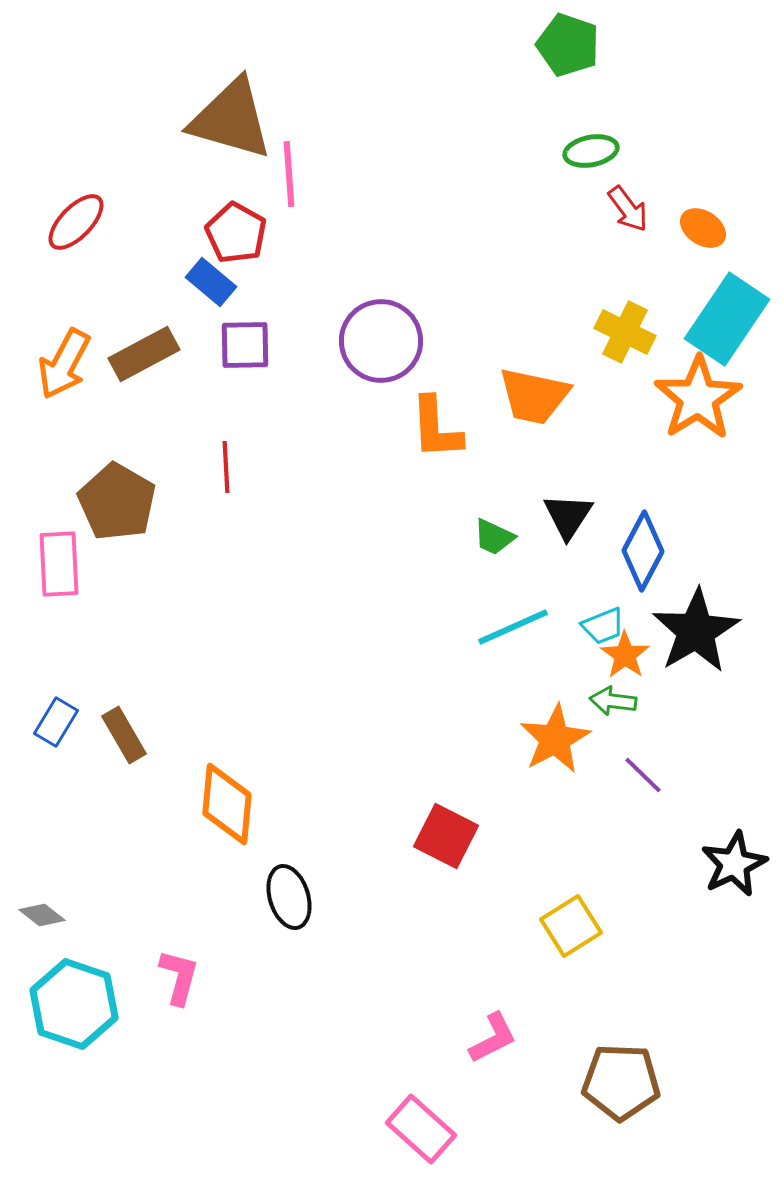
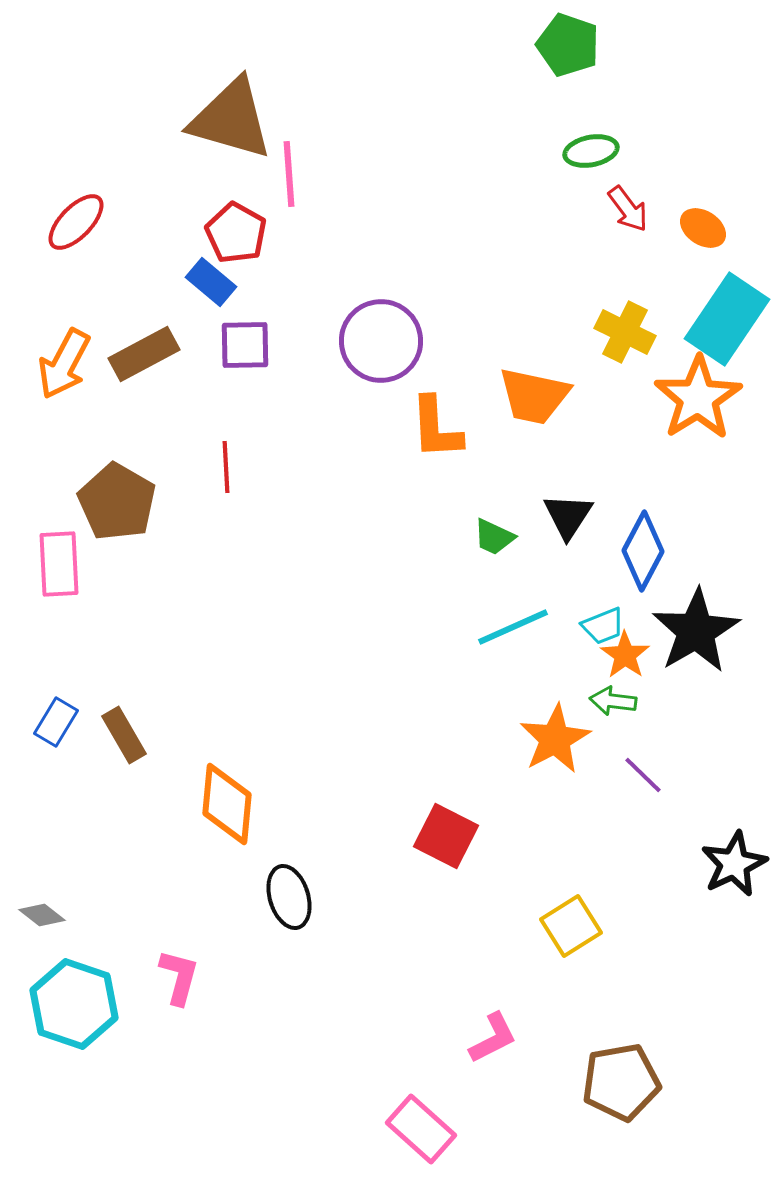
brown pentagon at (621, 1082): rotated 12 degrees counterclockwise
